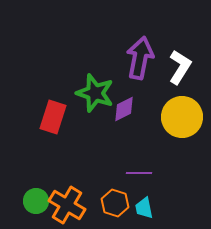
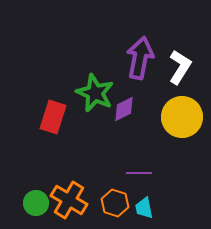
green star: rotated 6 degrees clockwise
green circle: moved 2 px down
orange cross: moved 2 px right, 5 px up
